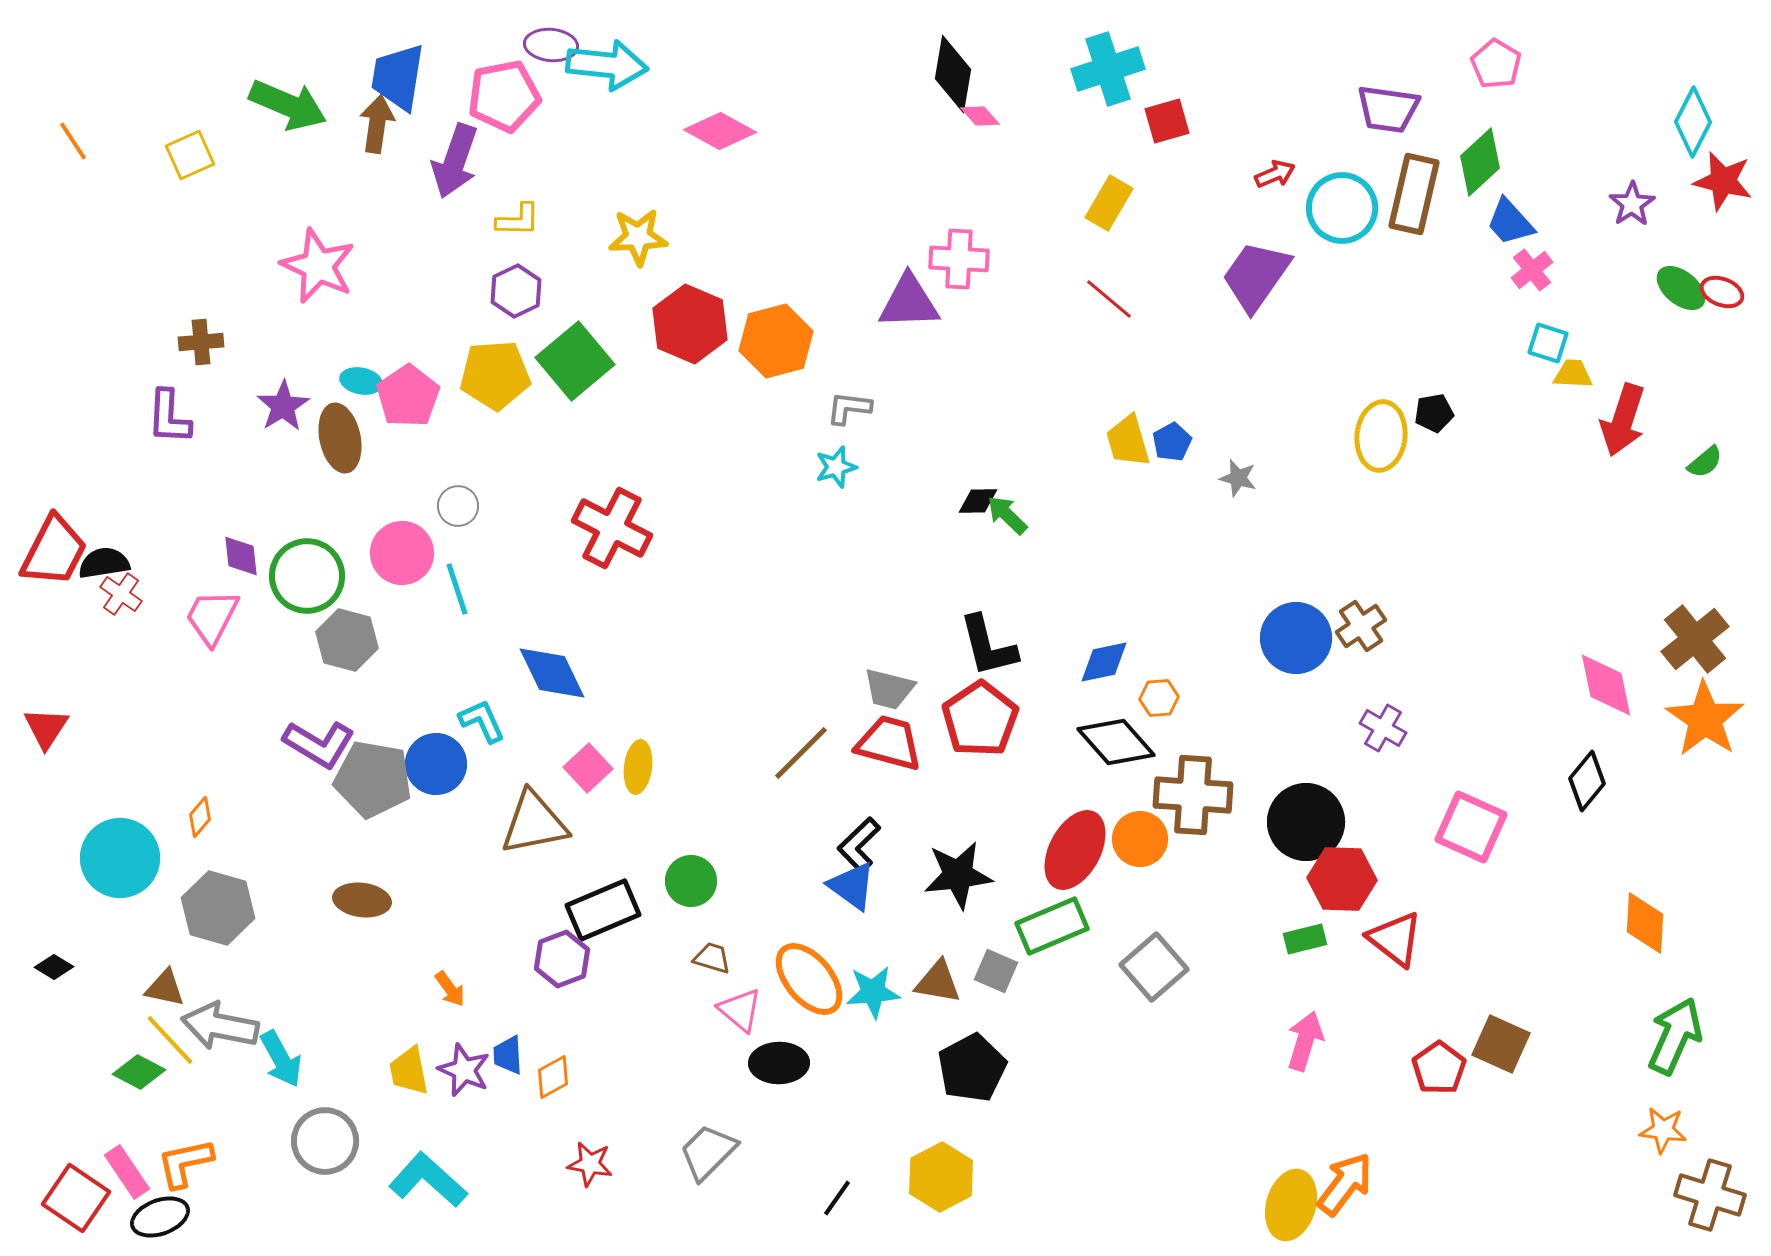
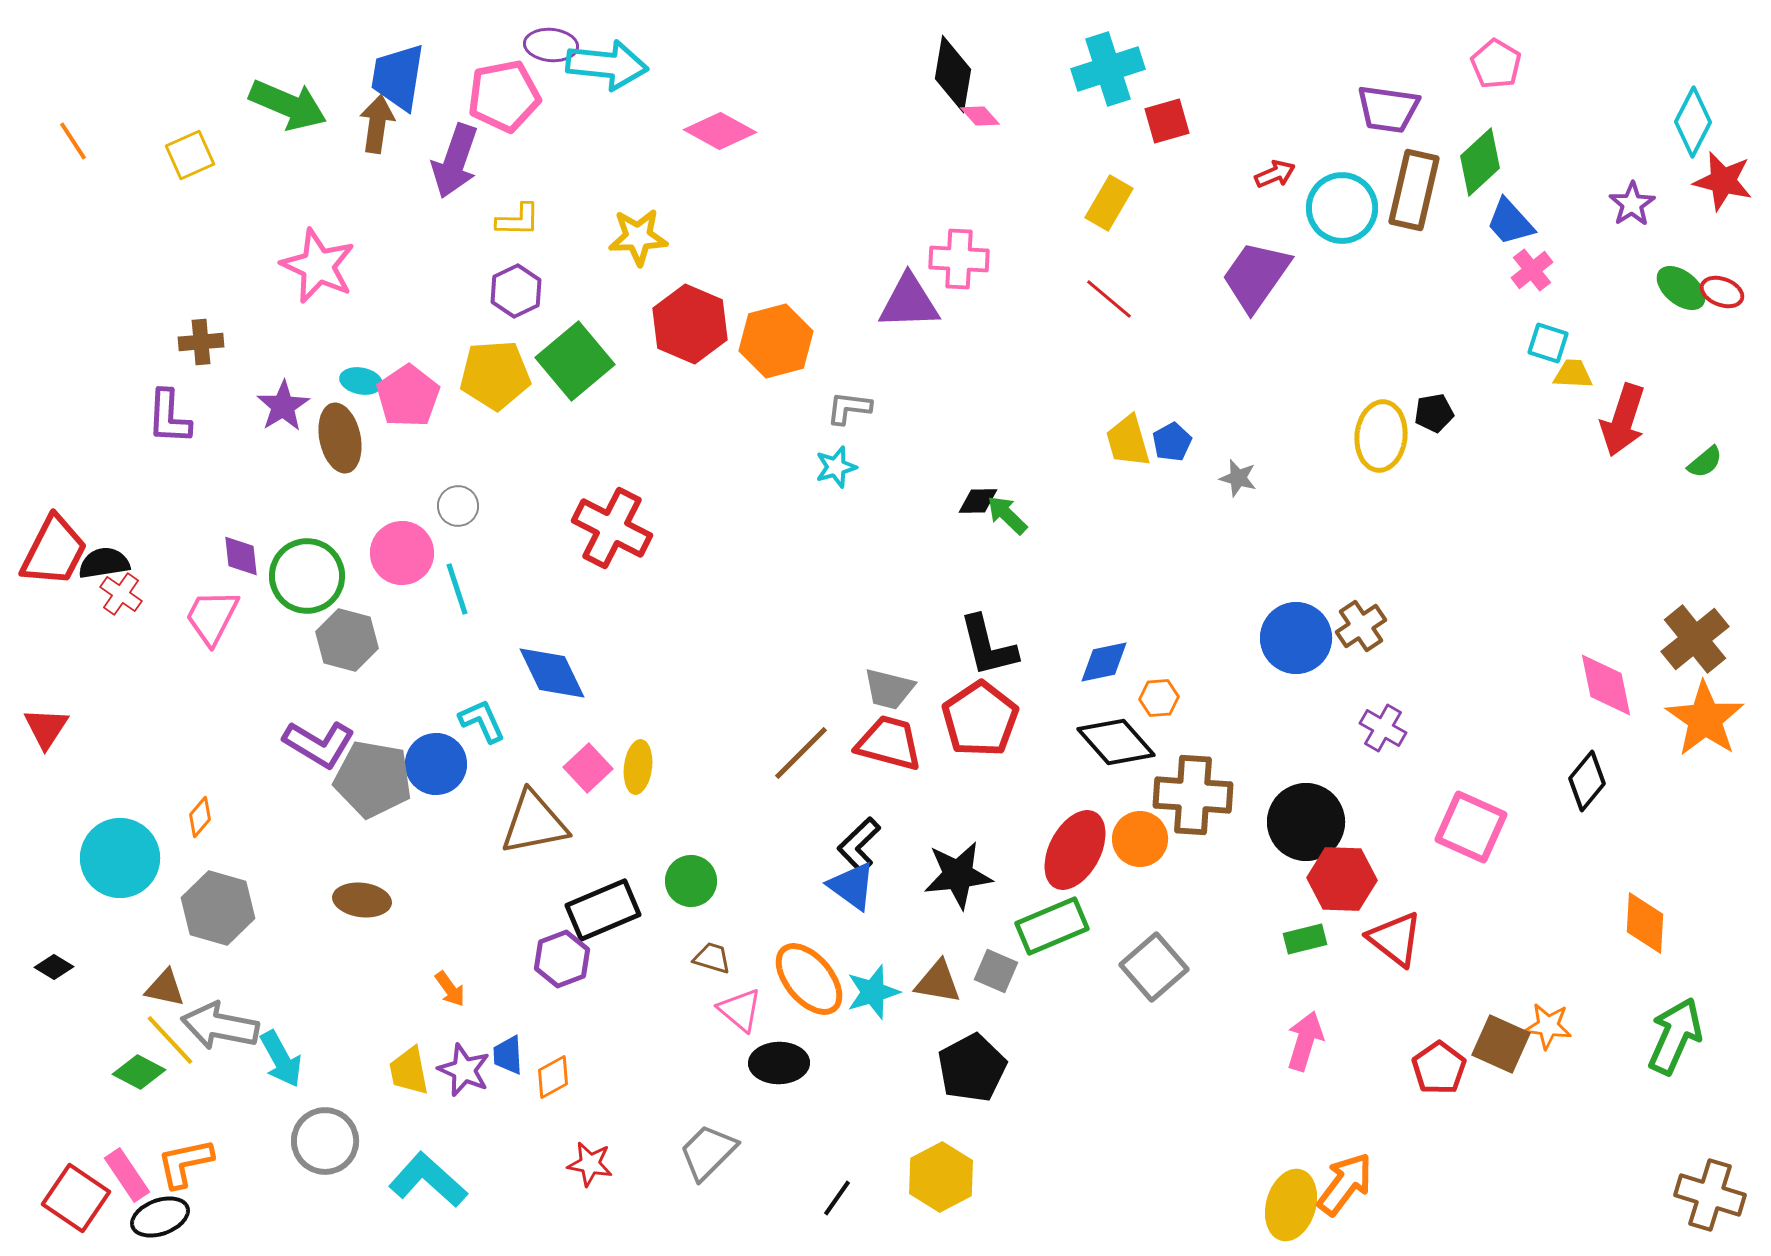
brown rectangle at (1414, 194): moved 4 px up
cyan star at (873, 992): rotated 12 degrees counterclockwise
orange star at (1663, 1130): moved 115 px left, 104 px up
pink rectangle at (127, 1172): moved 3 px down
